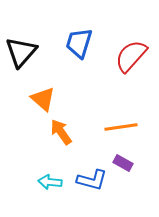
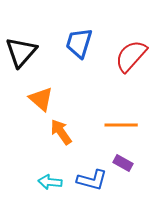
orange triangle: moved 2 px left
orange line: moved 2 px up; rotated 8 degrees clockwise
